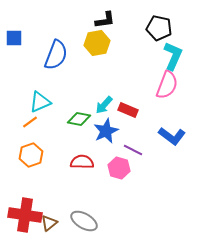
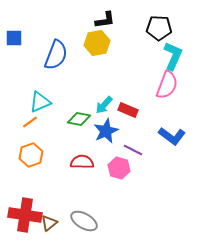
black pentagon: rotated 10 degrees counterclockwise
